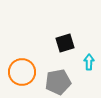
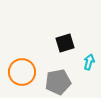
cyan arrow: rotated 14 degrees clockwise
